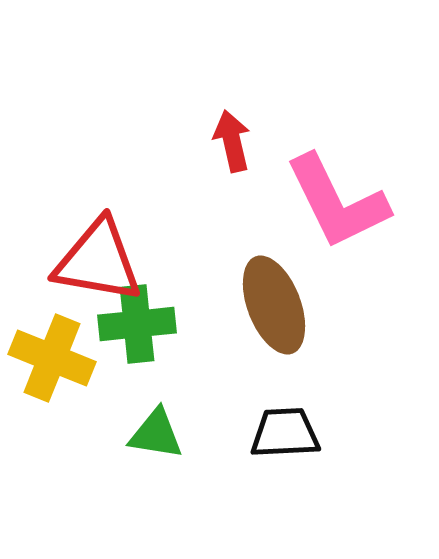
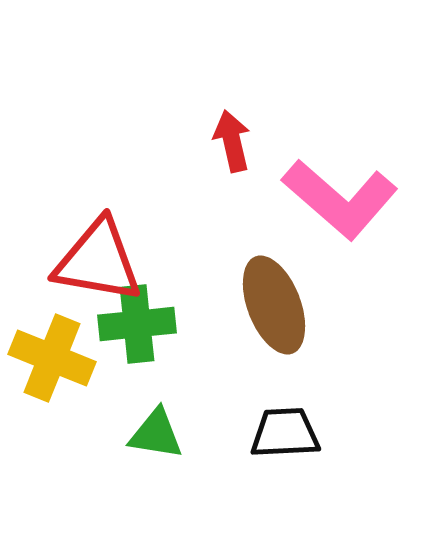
pink L-shape: moved 3 px right, 3 px up; rotated 23 degrees counterclockwise
